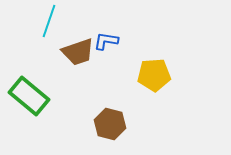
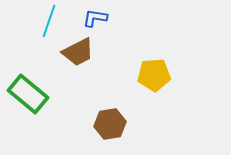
blue L-shape: moved 11 px left, 23 px up
brown trapezoid: rotated 8 degrees counterclockwise
green rectangle: moved 1 px left, 2 px up
brown hexagon: rotated 24 degrees counterclockwise
